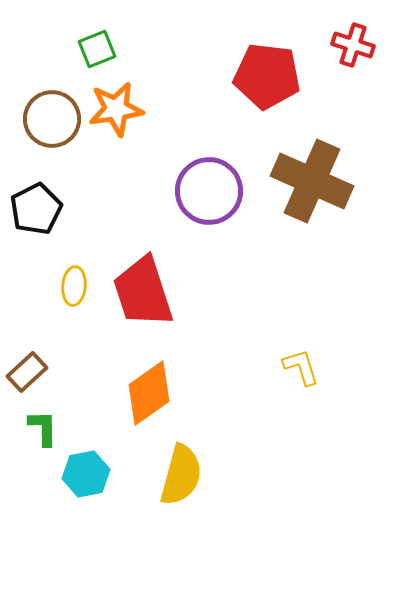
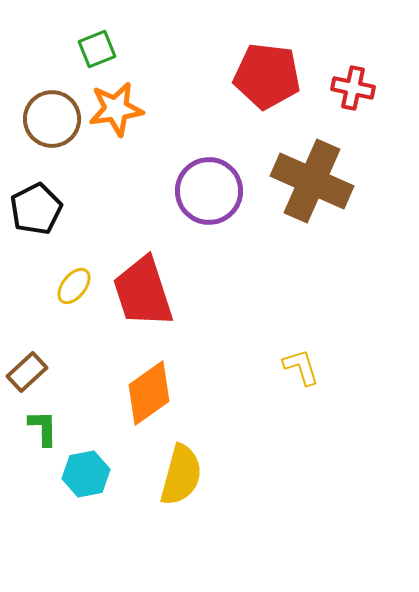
red cross: moved 43 px down; rotated 6 degrees counterclockwise
yellow ellipse: rotated 33 degrees clockwise
